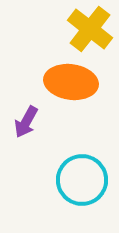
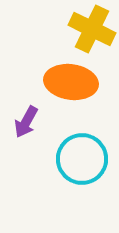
yellow cross: moved 2 px right; rotated 12 degrees counterclockwise
cyan circle: moved 21 px up
